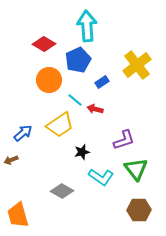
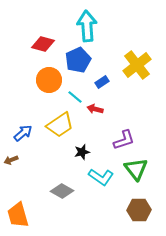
red diamond: moved 1 px left; rotated 15 degrees counterclockwise
cyan line: moved 3 px up
